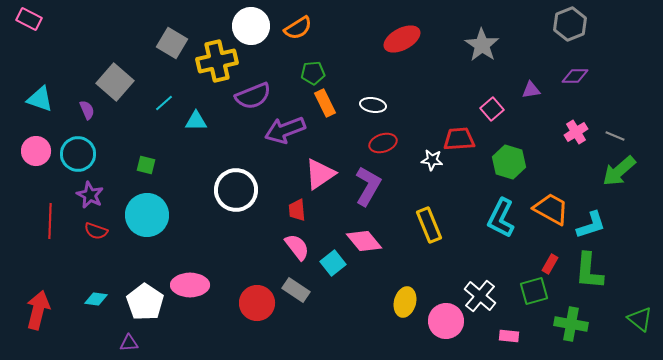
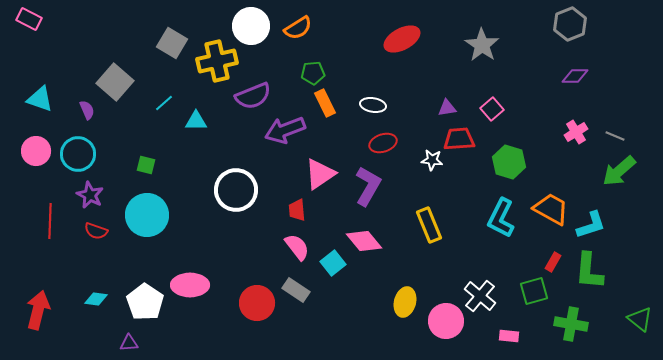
purple triangle at (531, 90): moved 84 px left, 18 px down
red rectangle at (550, 264): moved 3 px right, 2 px up
